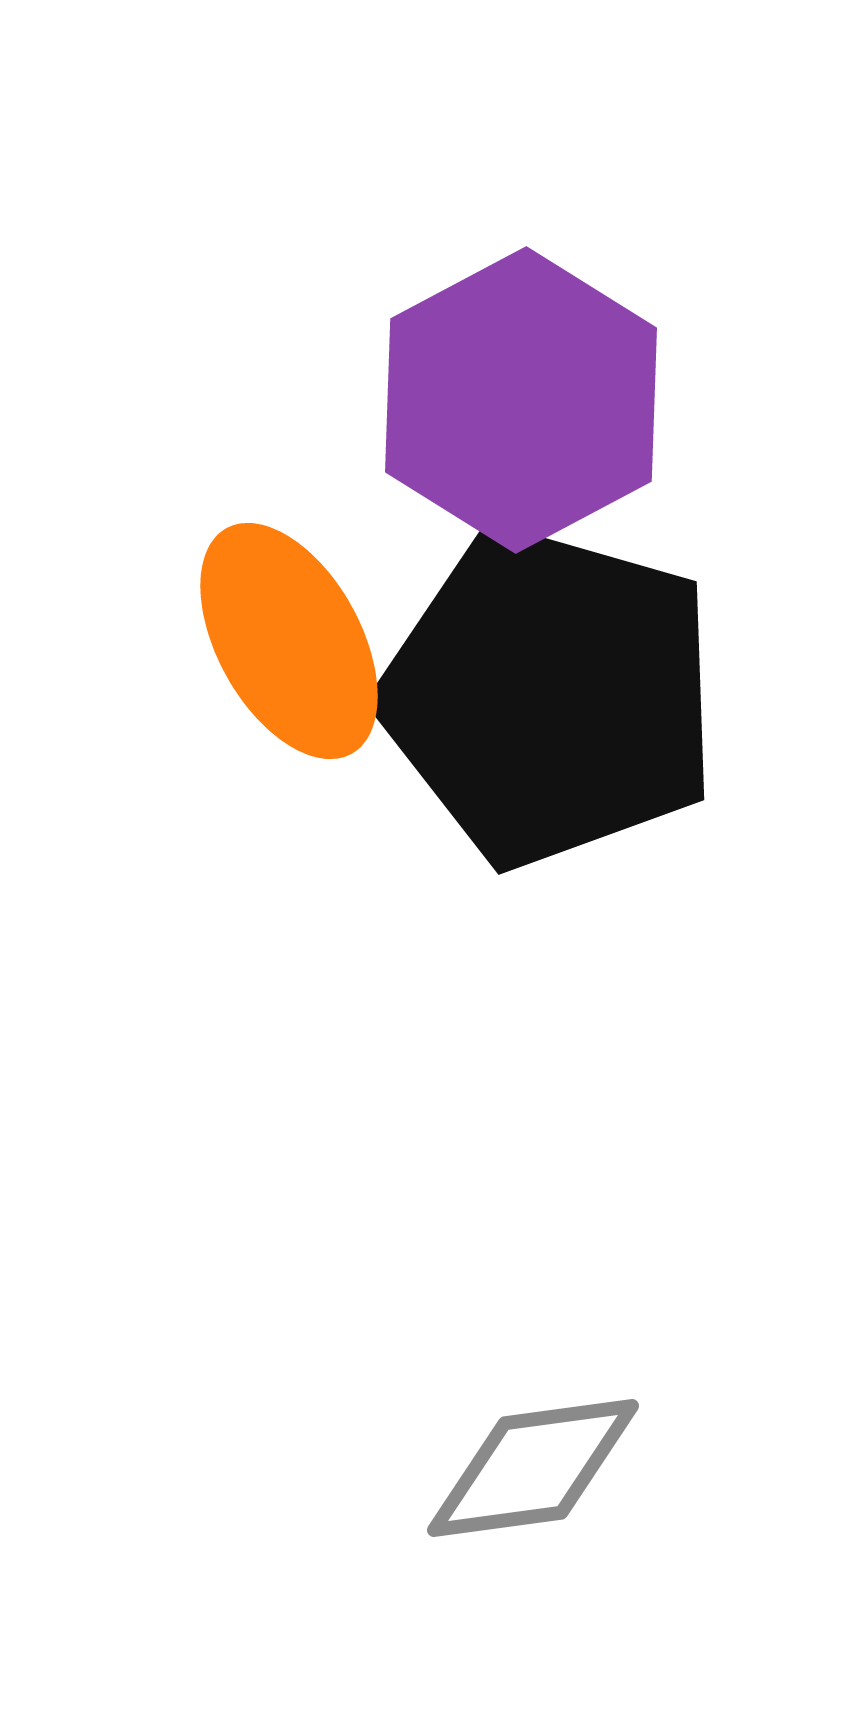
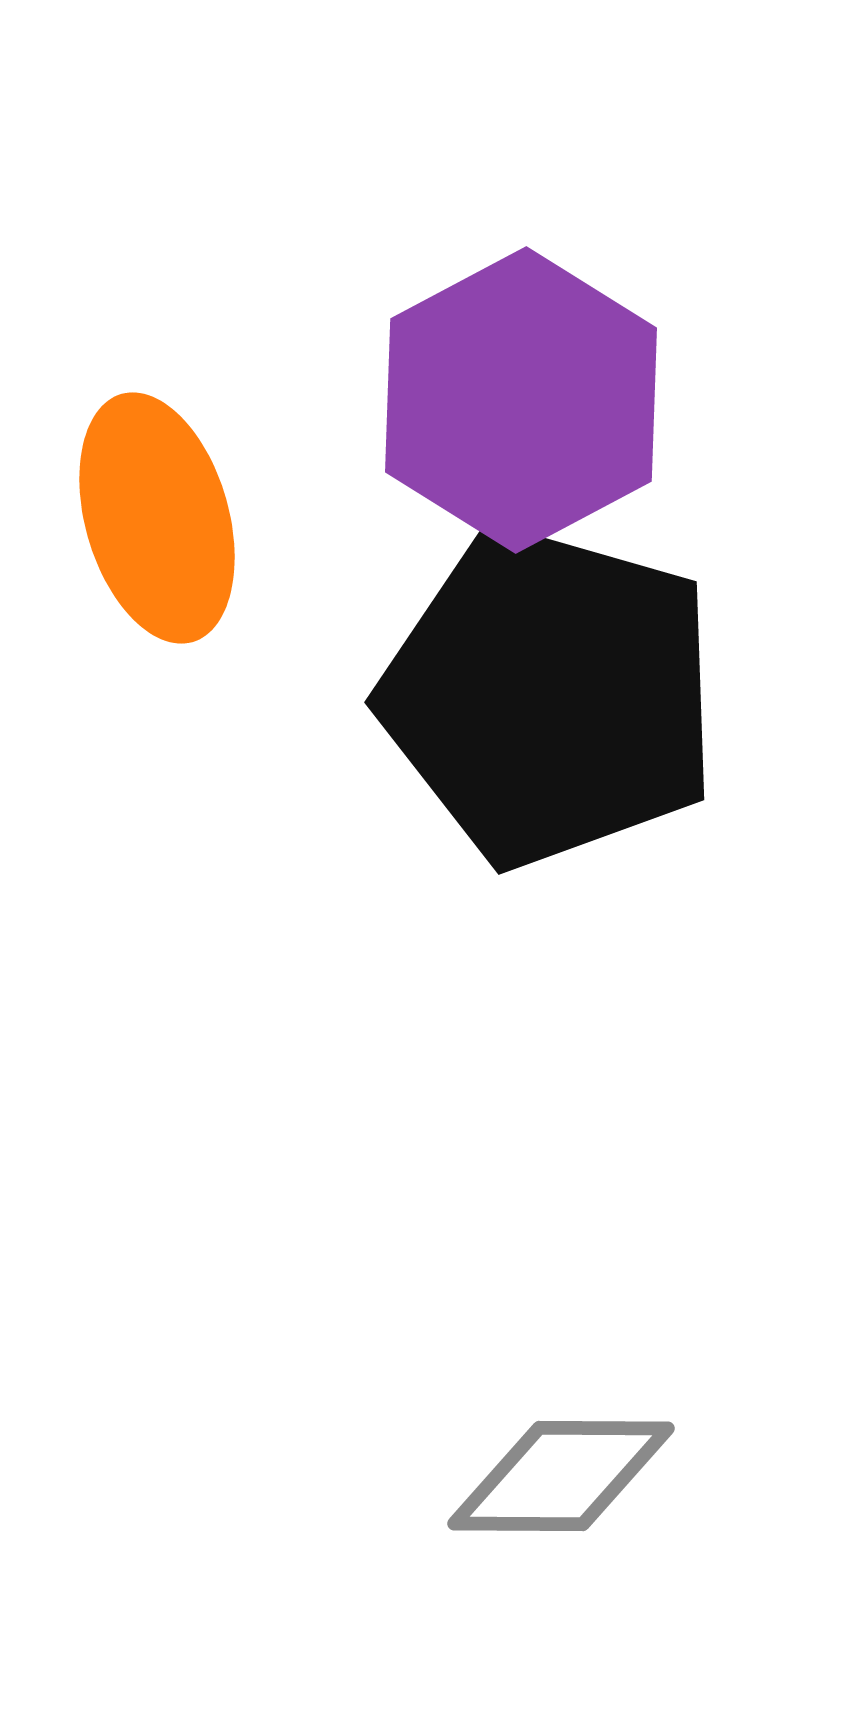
orange ellipse: moved 132 px left, 123 px up; rotated 13 degrees clockwise
gray diamond: moved 28 px right, 8 px down; rotated 8 degrees clockwise
